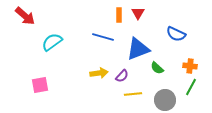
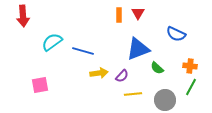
red arrow: moved 2 px left; rotated 45 degrees clockwise
blue line: moved 20 px left, 14 px down
